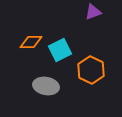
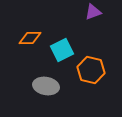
orange diamond: moved 1 px left, 4 px up
cyan square: moved 2 px right
orange hexagon: rotated 12 degrees counterclockwise
